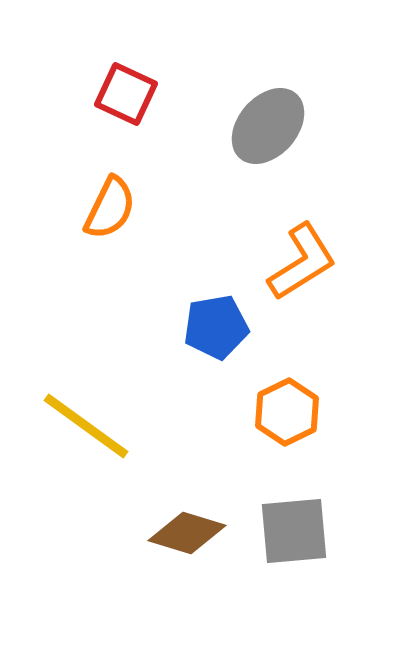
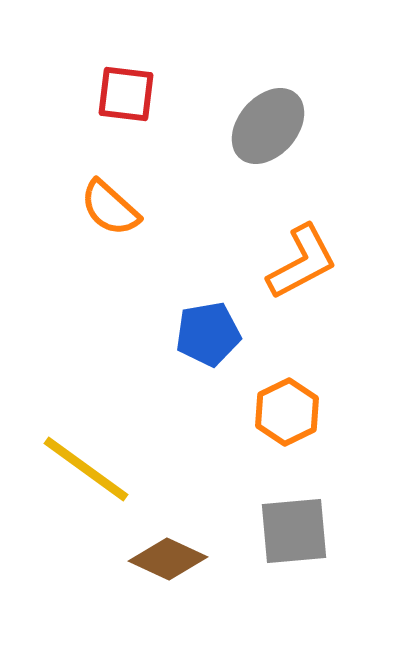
red square: rotated 18 degrees counterclockwise
orange semicircle: rotated 106 degrees clockwise
orange L-shape: rotated 4 degrees clockwise
blue pentagon: moved 8 px left, 7 px down
yellow line: moved 43 px down
brown diamond: moved 19 px left, 26 px down; rotated 8 degrees clockwise
